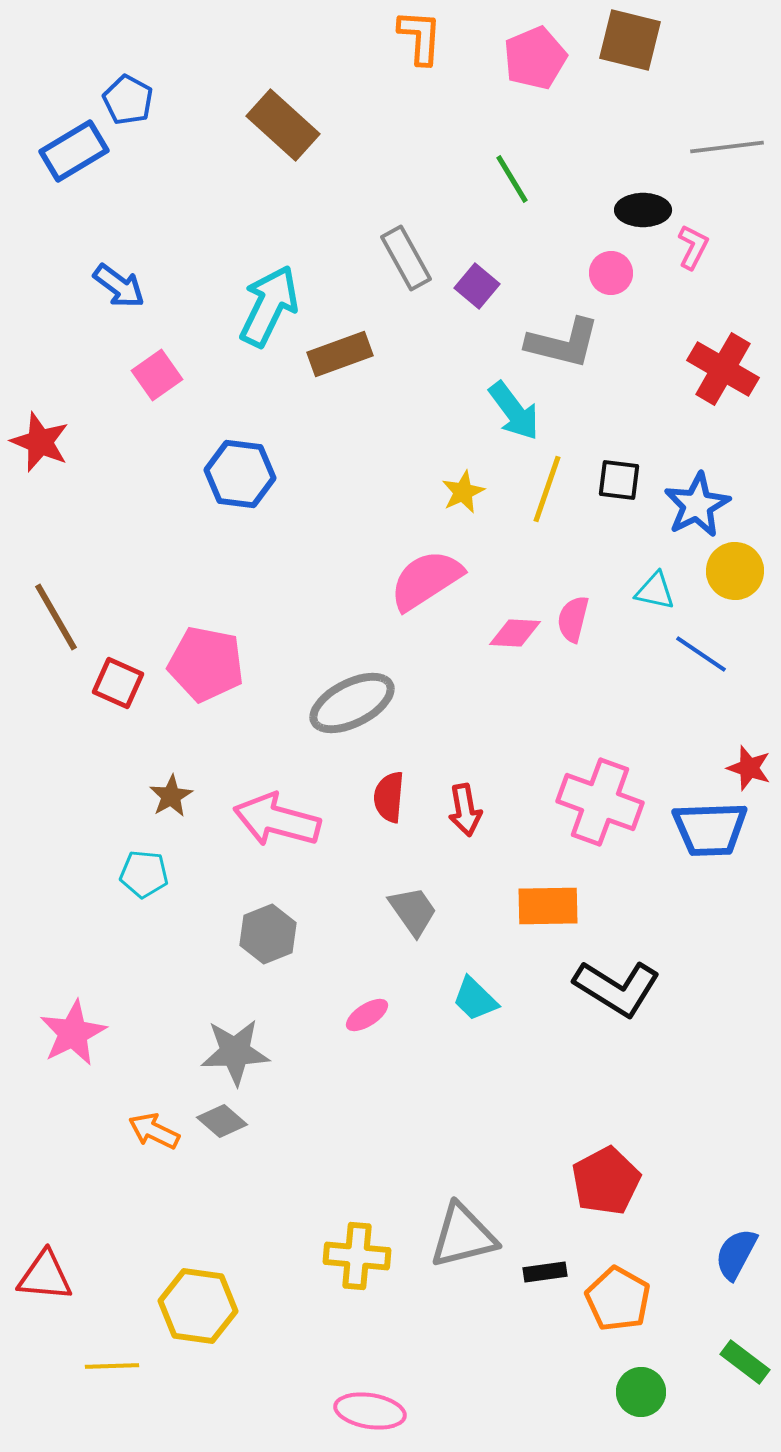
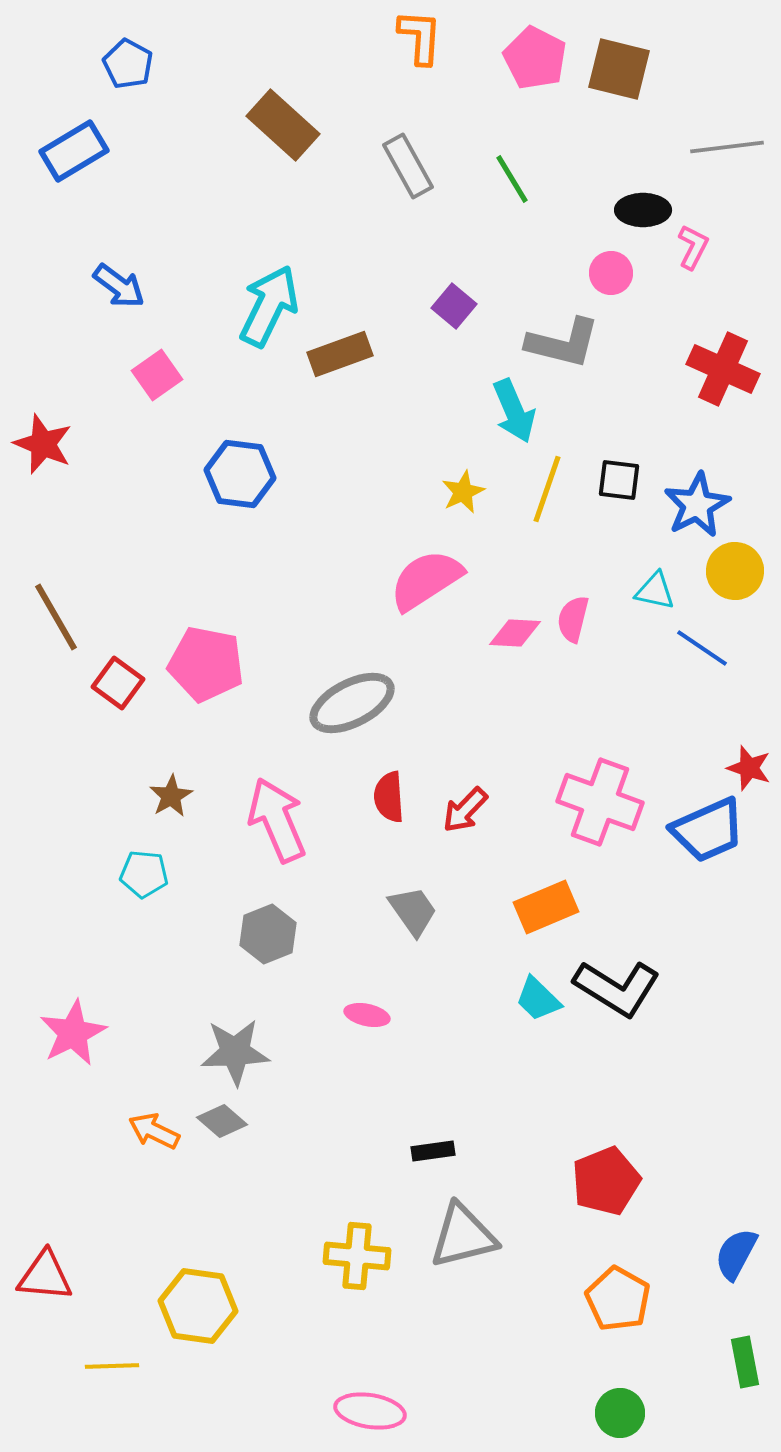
brown square at (630, 40): moved 11 px left, 29 px down
pink pentagon at (535, 58): rotated 22 degrees counterclockwise
blue pentagon at (128, 100): moved 36 px up
gray rectangle at (406, 258): moved 2 px right, 92 px up
purple square at (477, 286): moved 23 px left, 20 px down
red cross at (723, 369): rotated 6 degrees counterclockwise
cyan arrow at (514, 411): rotated 14 degrees clockwise
red star at (40, 442): moved 3 px right, 2 px down
blue line at (701, 654): moved 1 px right, 6 px up
red square at (118, 683): rotated 12 degrees clockwise
red semicircle at (389, 797): rotated 9 degrees counterclockwise
red arrow at (465, 810): rotated 54 degrees clockwise
pink arrow at (277, 820): rotated 52 degrees clockwise
blue trapezoid at (710, 829): moved 2 px left, 1 px down; rotated 22 degrees counterclockwise
orange rectangle at (548, 906): moved 2 px left, 1 px down; rotated 22 degrees counterclockwise
cyan trapezoid at (475, 999): moved 63 px right
pink ellipse at (367, 1015): rotated 45 degrees clockwise
red pentagon at (606, 1181): rotated 6 degrees clockwise
black rectangle at (545, 1272): moved 112 px left, 121 px up
green rectangle at (745, 1362): rotated 42 degrees clockwise
green circle at (641, 1392): moved 21 px left, 21 px down
